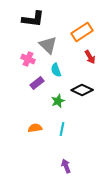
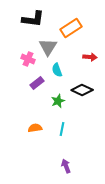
orange rectangle: moved 11 px left, 4 px up
gray triangle: moved 2 px down; rotated 18 degrees clockwise
red arrow: rotated 56 degrees counterclockwise
cyan semicircle: moved 1 px right
